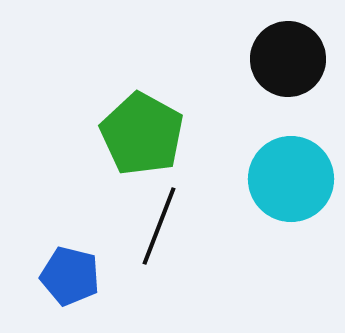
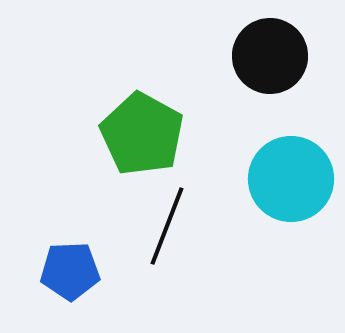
black circle: moved 18 px left, 3 px up
black line: moved 8 px right
blue pentagon: moved 5 px up; rotated 16 degrees counterclockwise
